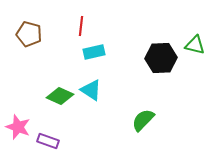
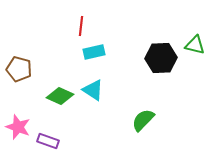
brown pentagon: moved 10 px left, 35 px down
cyan triangle: moved 2 px right
